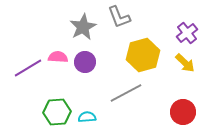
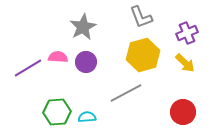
gray L-shape: moved 22 px right
purple cross: rotated 15 degrees clockwise
purple circle: moved 1 px right
